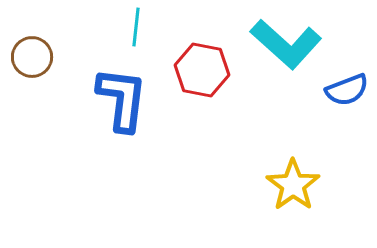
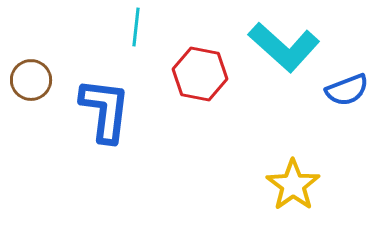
cyan L-shape: moved 2 px left, 3 px down
brown circle: moved 1 px left, 23 px down
red hexagon: moved 2 px left, 4 px down
blue L-shape: moved 17 px left, 11 px down
